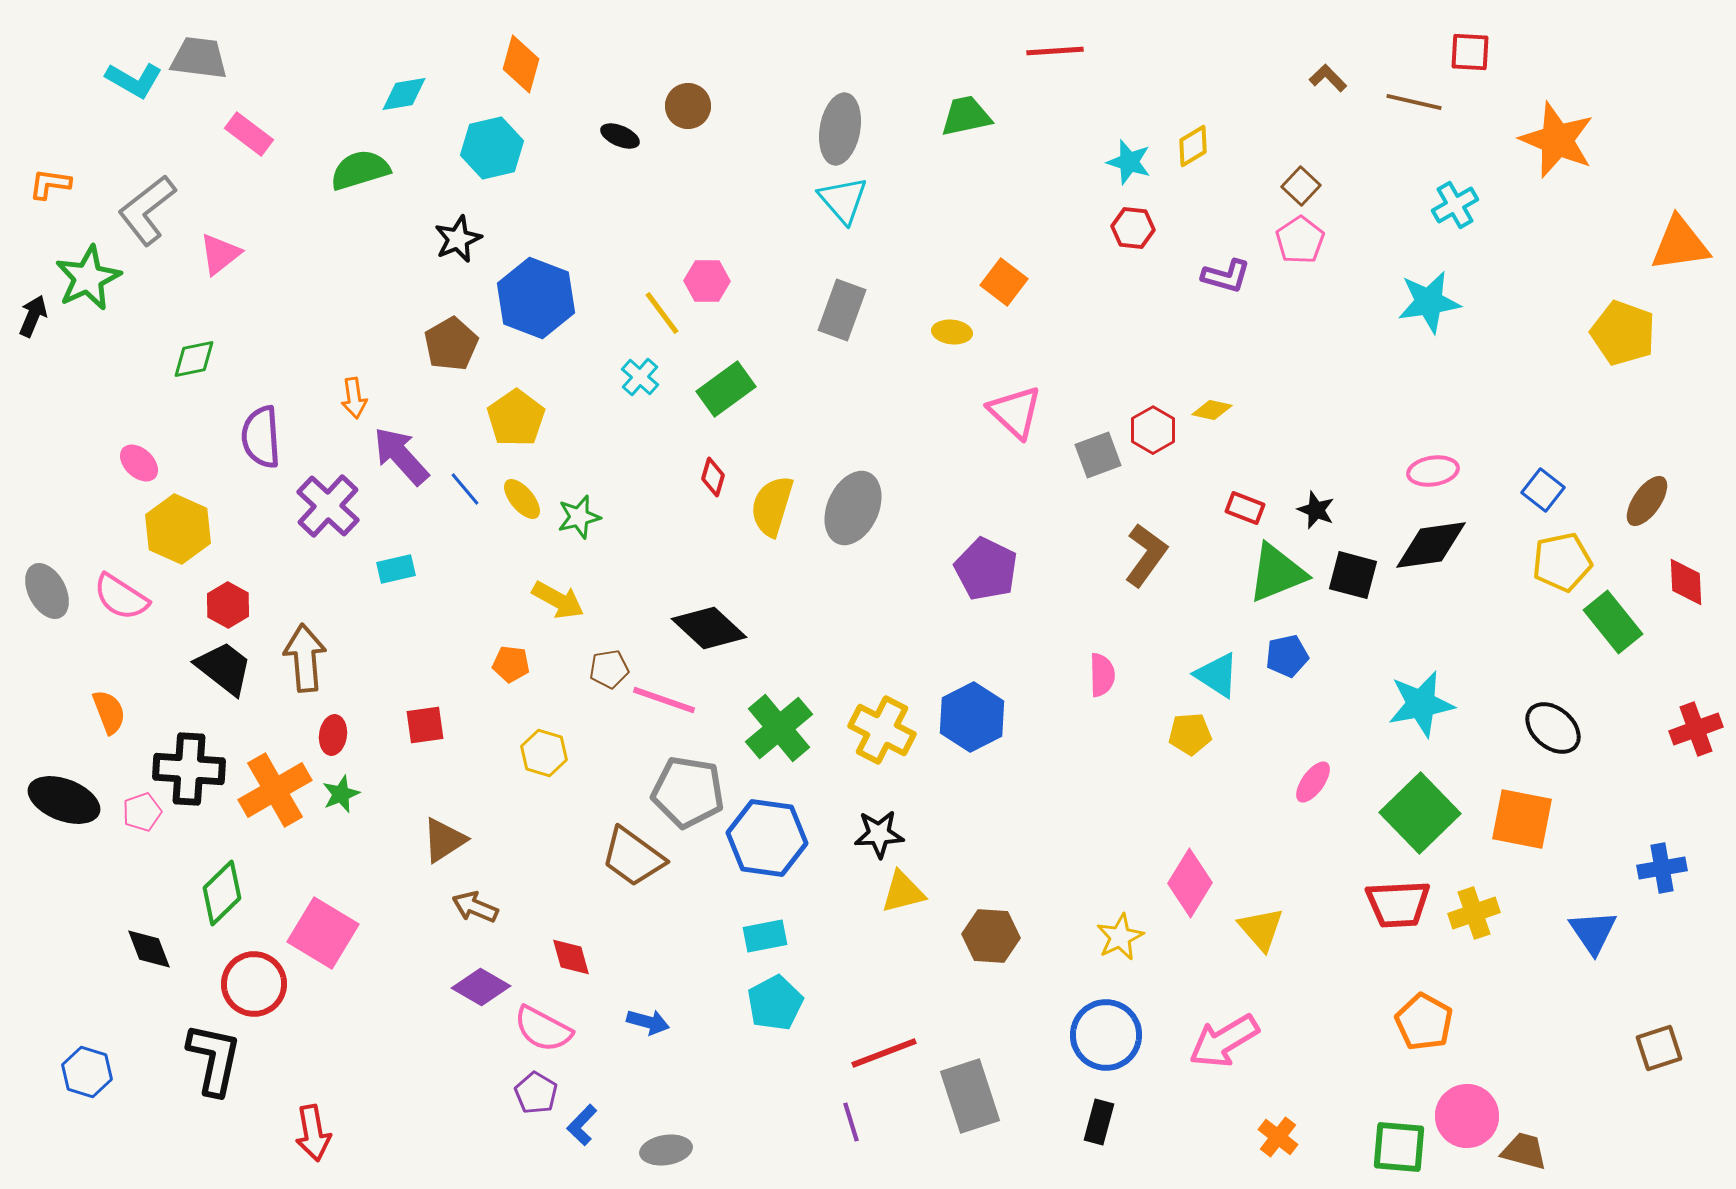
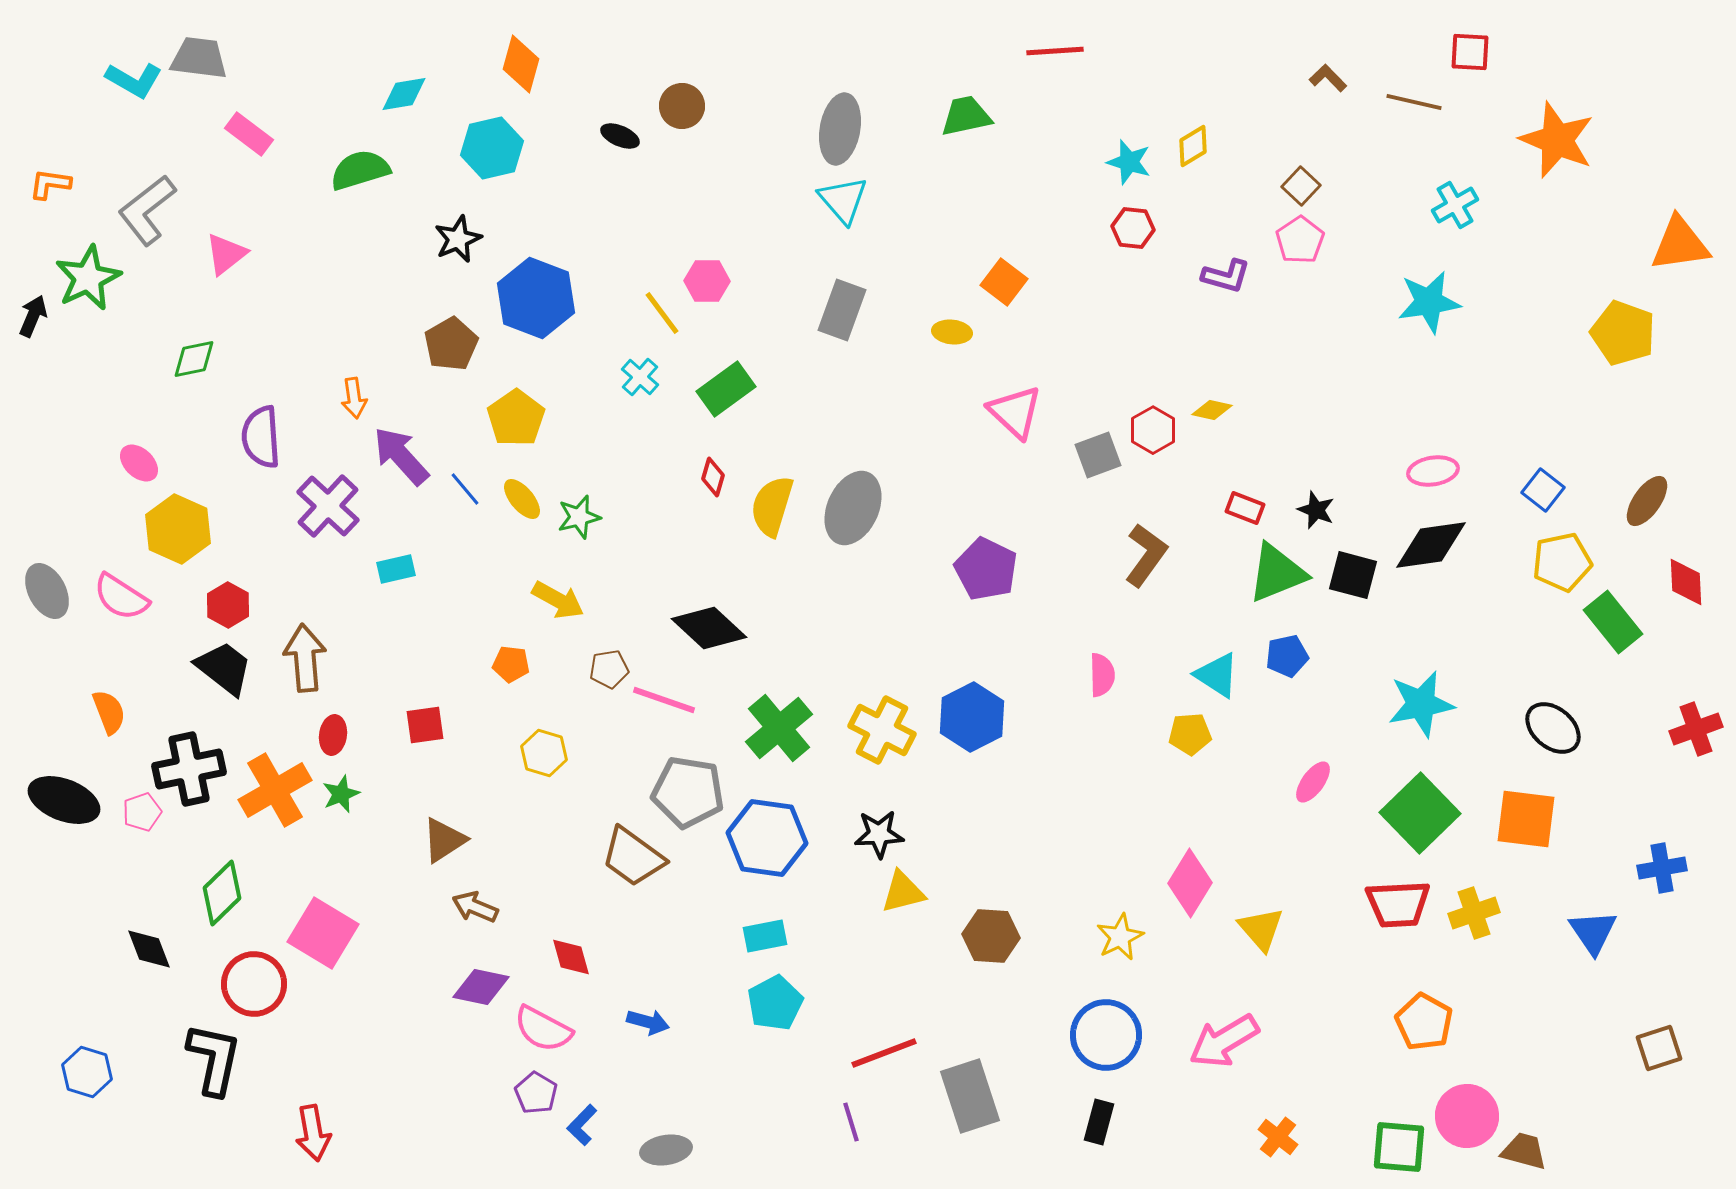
brown circle at (688, 106): moved 6 px left
pink triangle at (220, 254): moved 6 px right
black cross at (189, 769): rotated 16 degrees counterclockwise
orange square at (1522, 819): moved 4 px right; rotated 4 degrees counterclockwise
purple diamond at (481, 987): rotated 18 degrees counterclockwise
